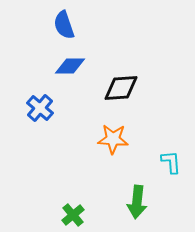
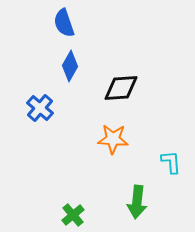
blue semicircle: moved 2 px up
blue diamond: rotated 60 degrees counterclockwise
